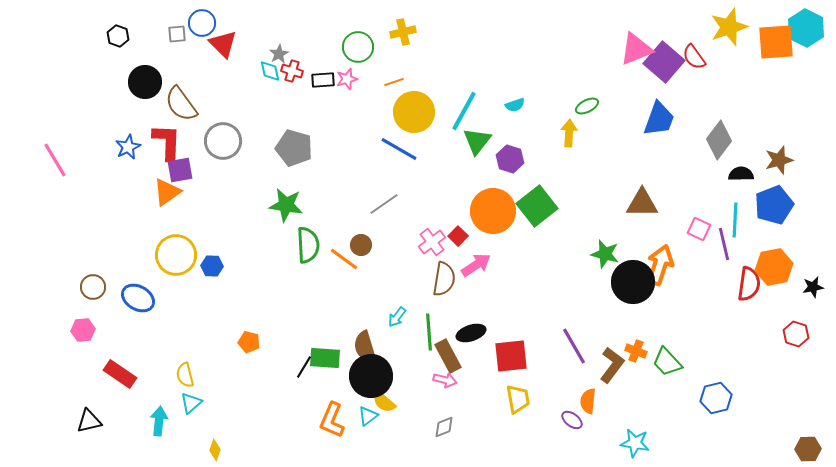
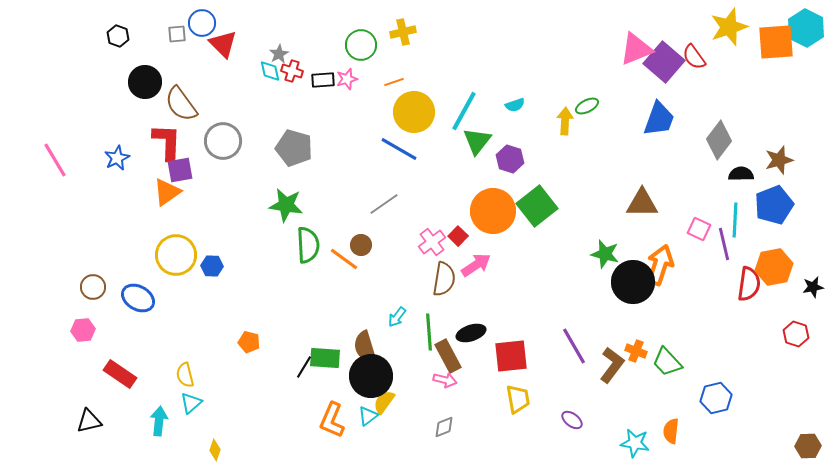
green circle at (358, 47): moved 3 px right, 2 px up
yellow arrow at (569, 133): moved 4 px left, 12 px up
blue star at (128, 147): moved 11 px left, 11 px down
orange semicircle at (588, 401): moved 83 px right, 30 px down
yellow semicircle at (384, 402): rotated 85 degrees clockwise
brown hexagon at (808, 449): moved 3 px up
